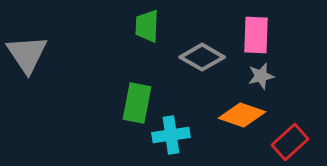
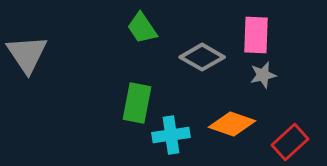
green trapezoid: moved 5 px left, 2 px down; rotated 36 degrees counterclockwise
gray star: moved 2 px right, 1 px up
orange diamond: moved 10 px left, 9 px down
